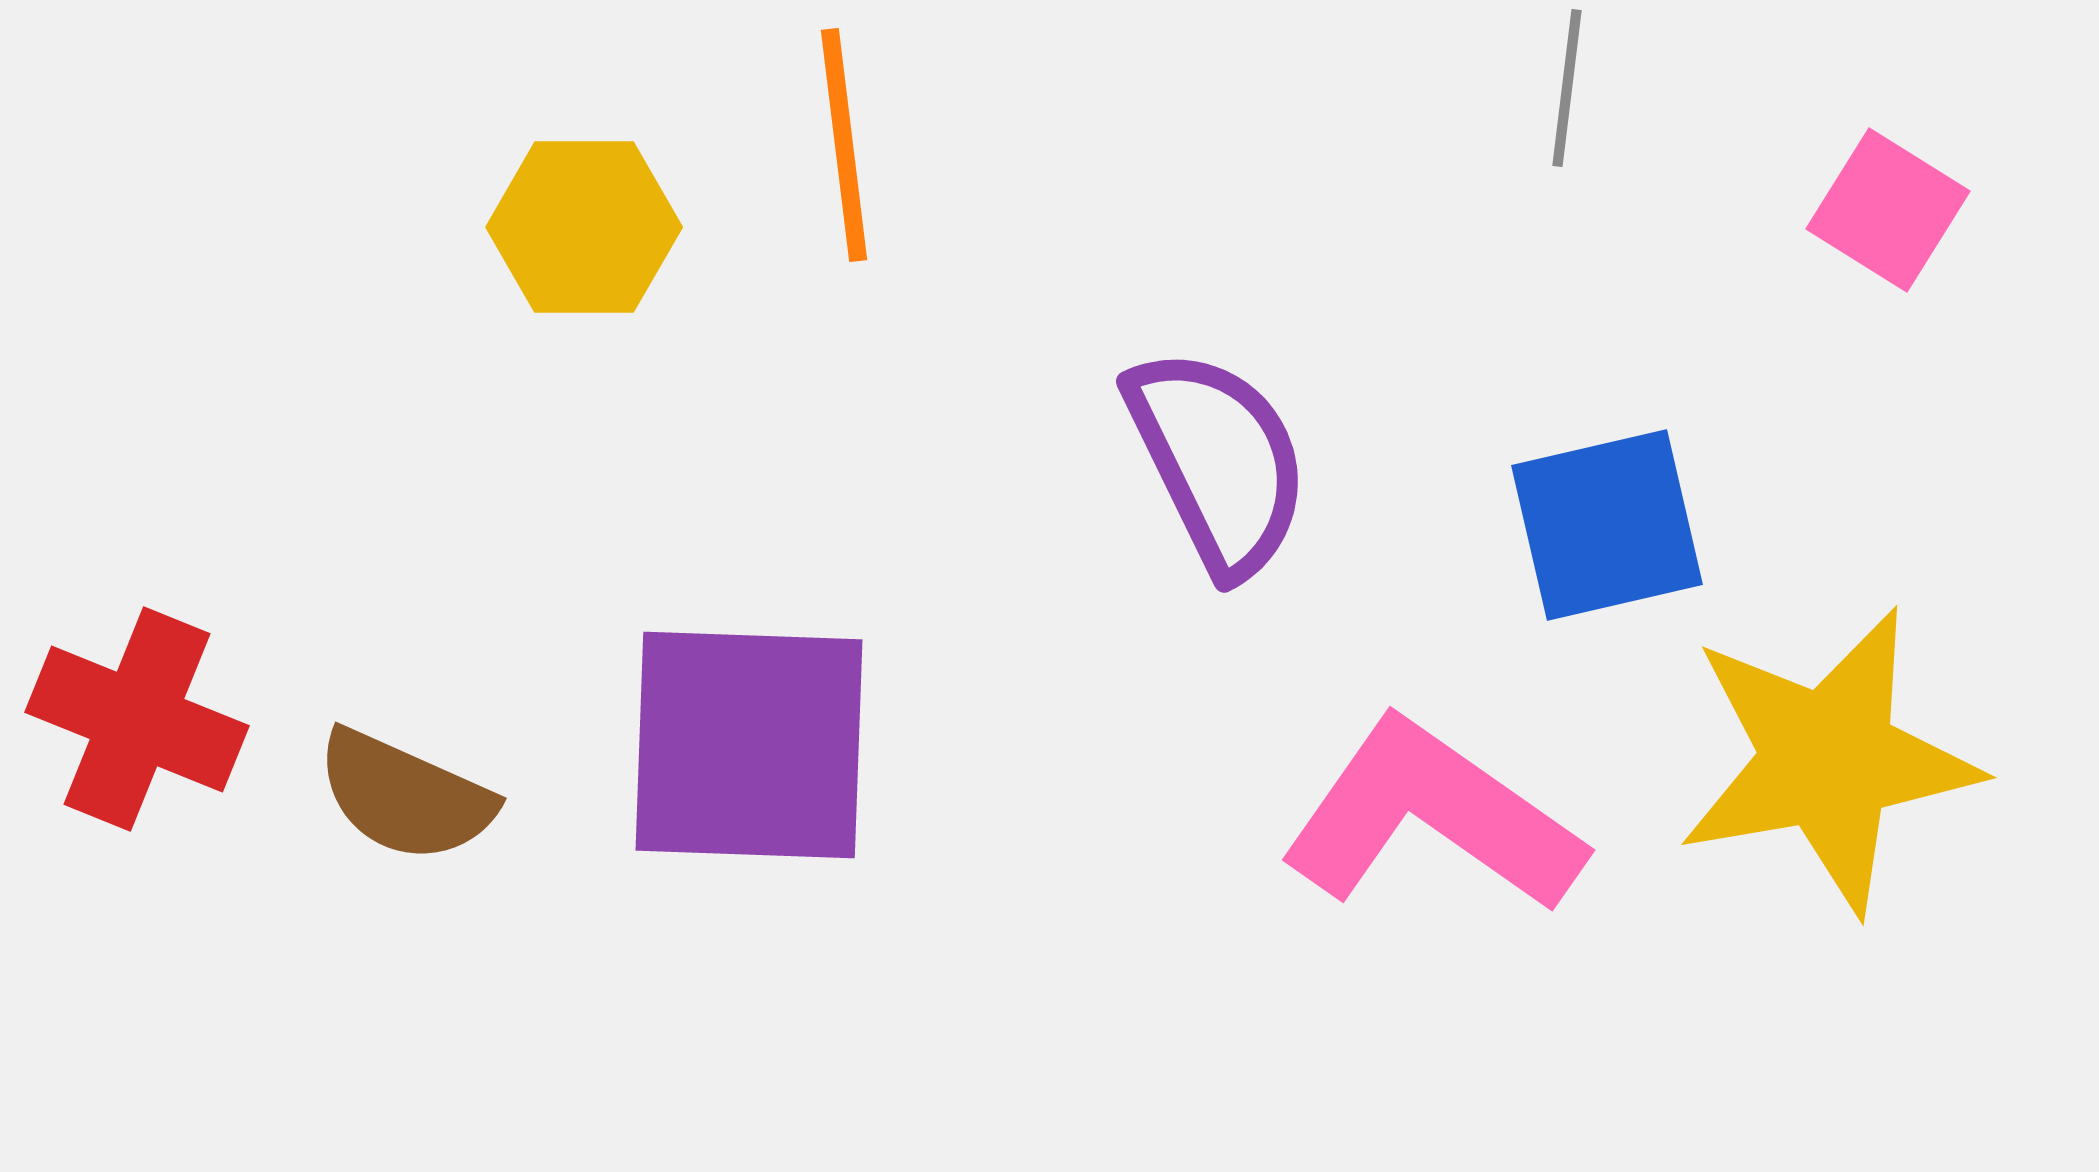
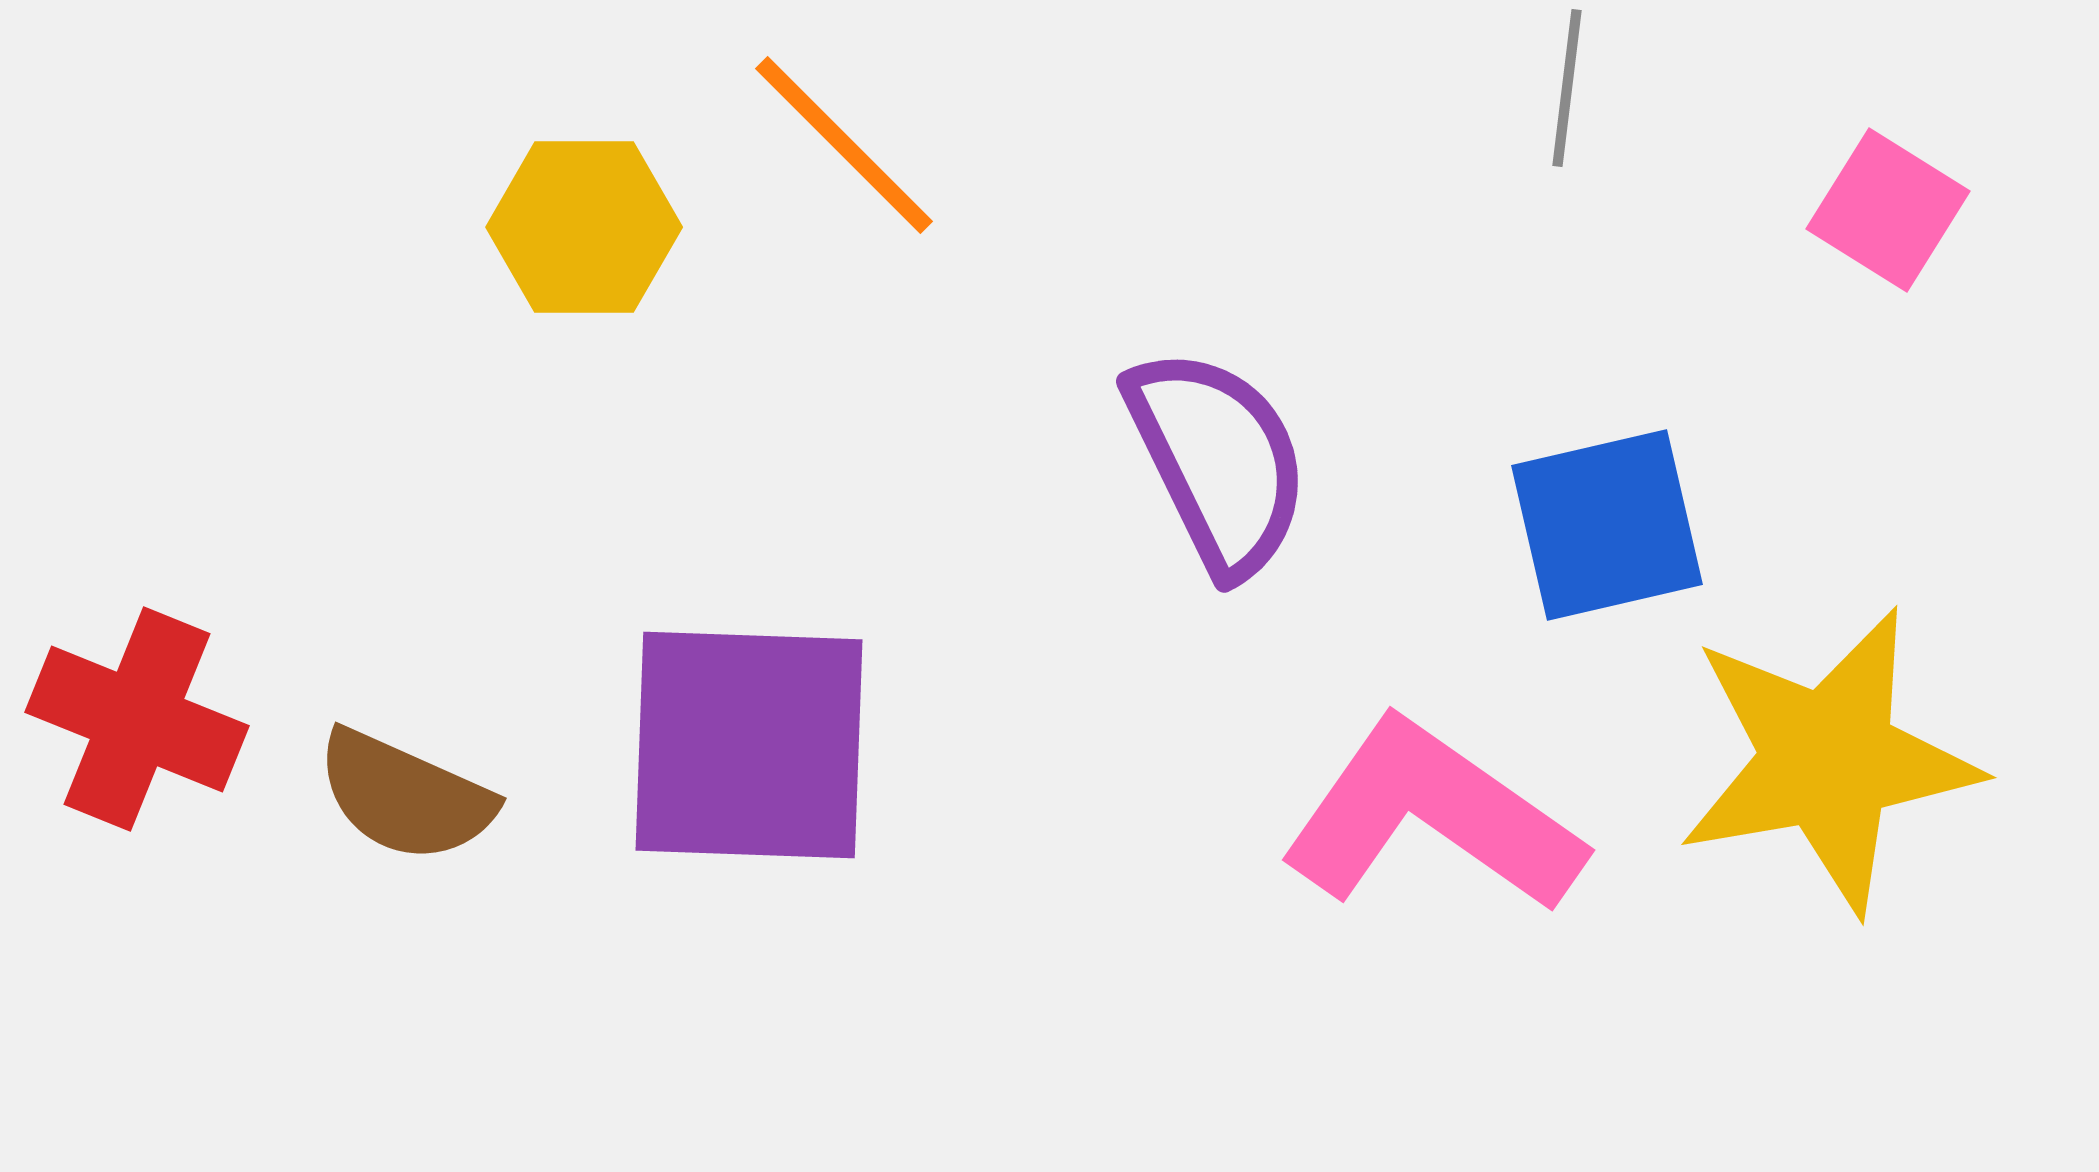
orange line: rotated 38 degrees counterclockwise
